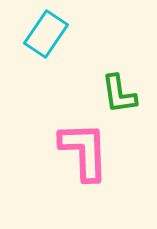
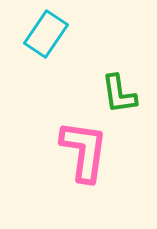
pink L-shape: rotated 10 degrees clockwise
